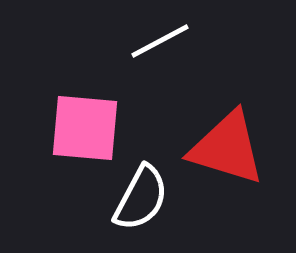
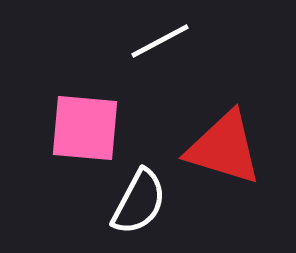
red triangle: moved 3 px left
white semicircle: moved 2 px left, 4 px down
